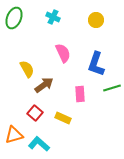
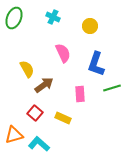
yellow circle: moved 6 px left, 6 px down
